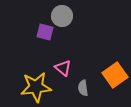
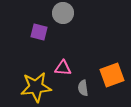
gray circle: moved 1 px right, 3 px up
purple square: moved 6 px left
pink triangle: rotated 36 degrees counterclockwise
orange square: moved 3 px left; rotated 15 degrees clockwise
